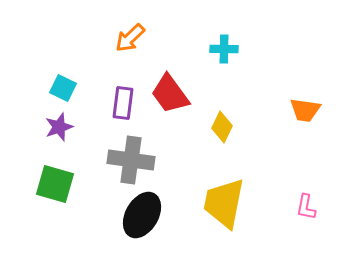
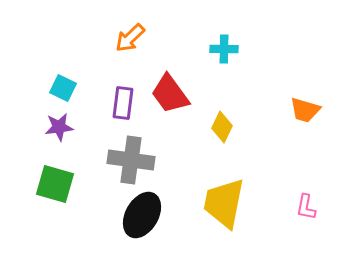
orange trapezoid: rotated 8 degrees clockwise
purple star: rotated 12 degrees clockwise
